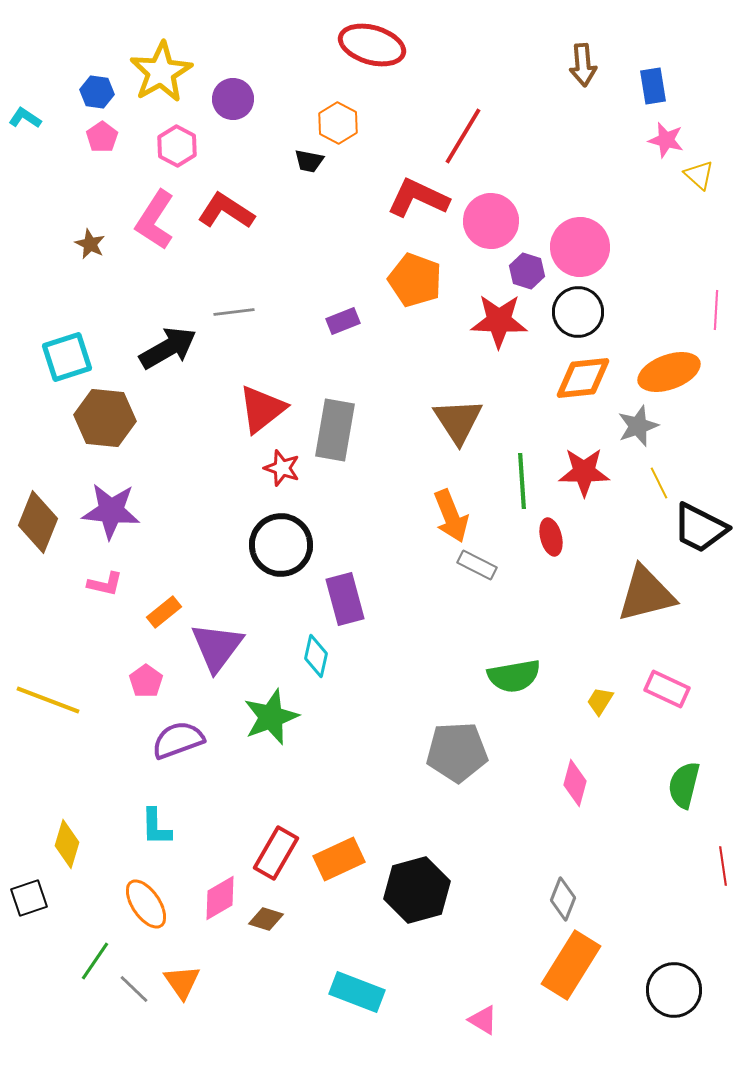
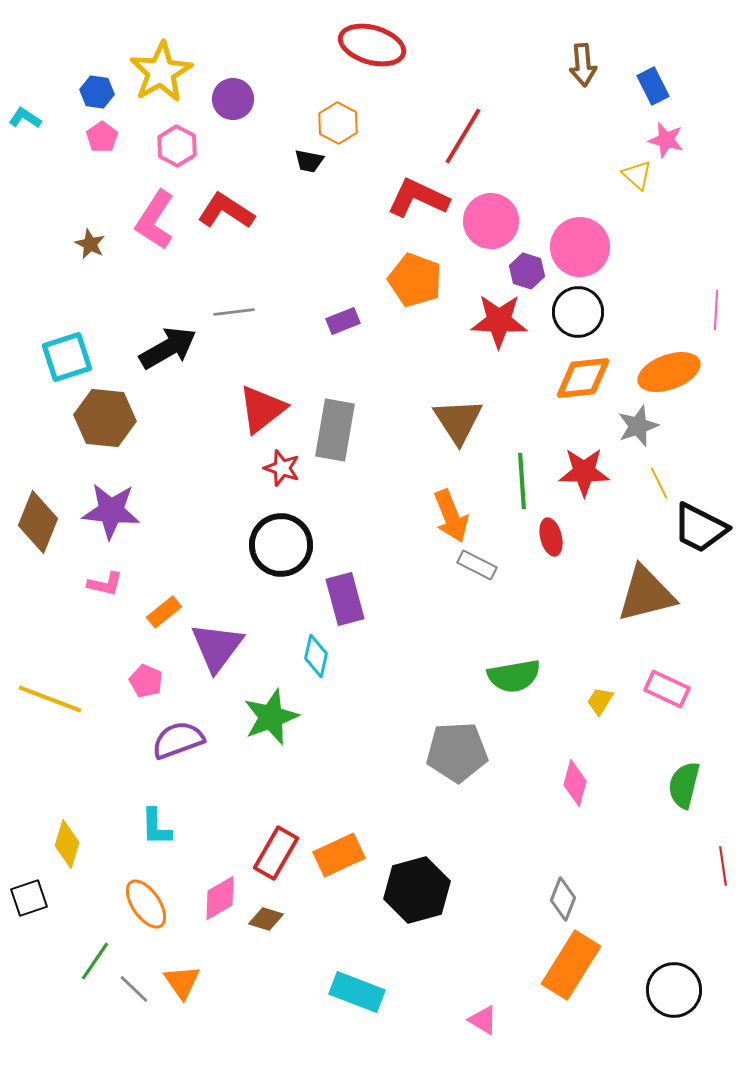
blue rectangle at (653, 86): rotated 18 degrees counterclockwise
yellow triangle at (699, 175): moved 62 px left
pink pentagon at (146, 681): rotated 12 degrees counterclockwise
yellow line at (48, 700): moved 2 px right, 1 px up
orange rectangle at (339, 859): moved 4 px up
